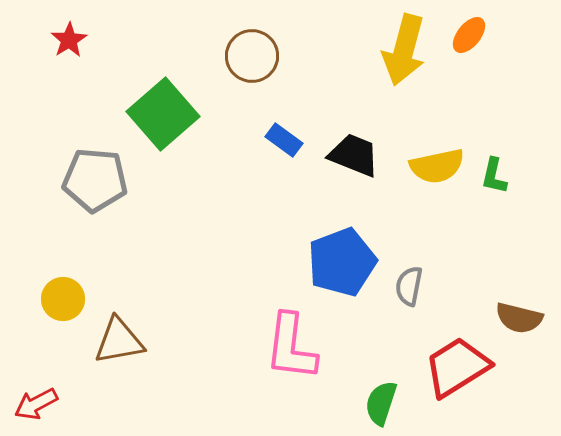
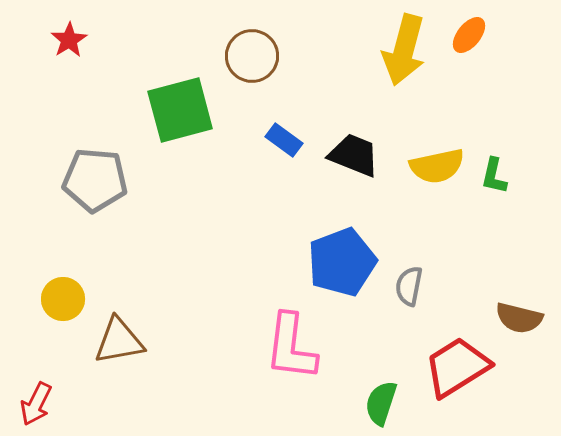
green square: moved 17 px right, 4 px up; rotated 26 degrees clockwise
red arrow: rotated 36 degrees counterclockwise
